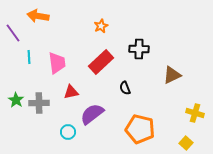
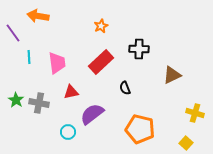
gray cross: rotated 12 degrees clockwise
